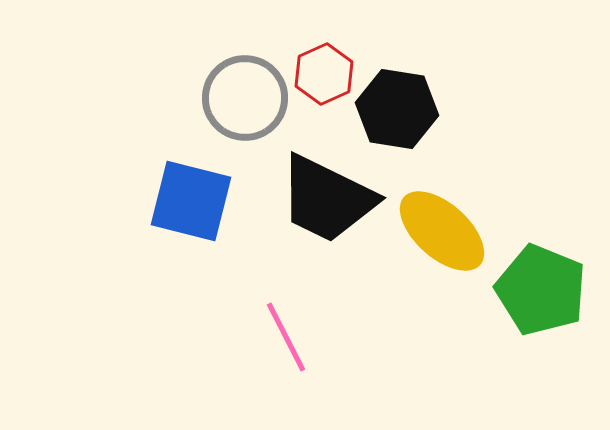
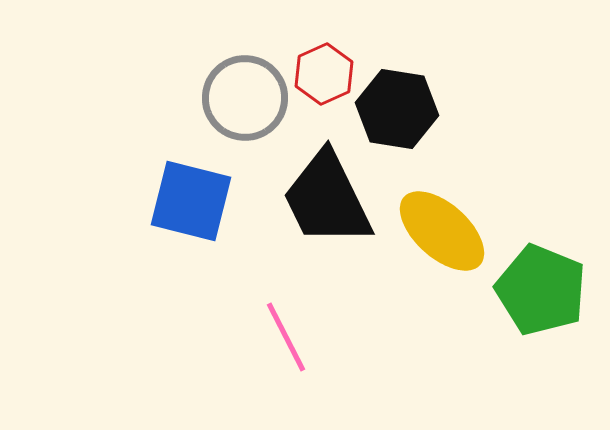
black trapezoid: rotated 38 degrees clockwise
